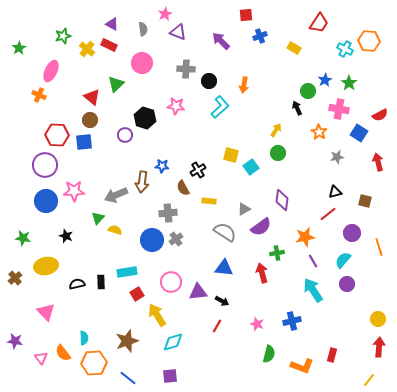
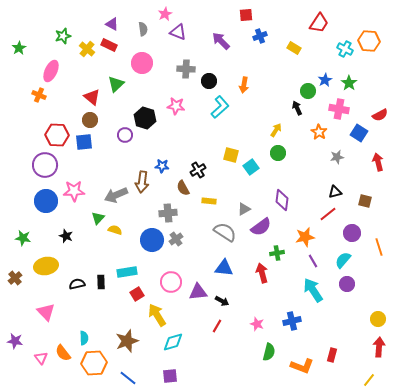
green semicircle at (269, 354): moved 2 px up
